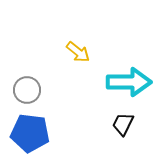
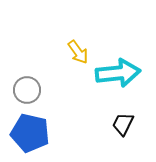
yellow arrow: rotated 15 degrees clockwise
cyan arrow: moved 11 px left, 9 px up; rotated 6 degrees counterclockwise
blue pentagon: rotated 6 degrees clockwise
